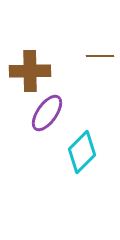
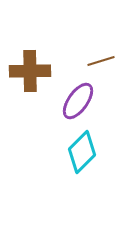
brown line: moved 1 px right, 5 px down; rotated 16 degrees counterclockwise
purple ellipse: moved 31 px right, 12 px up
